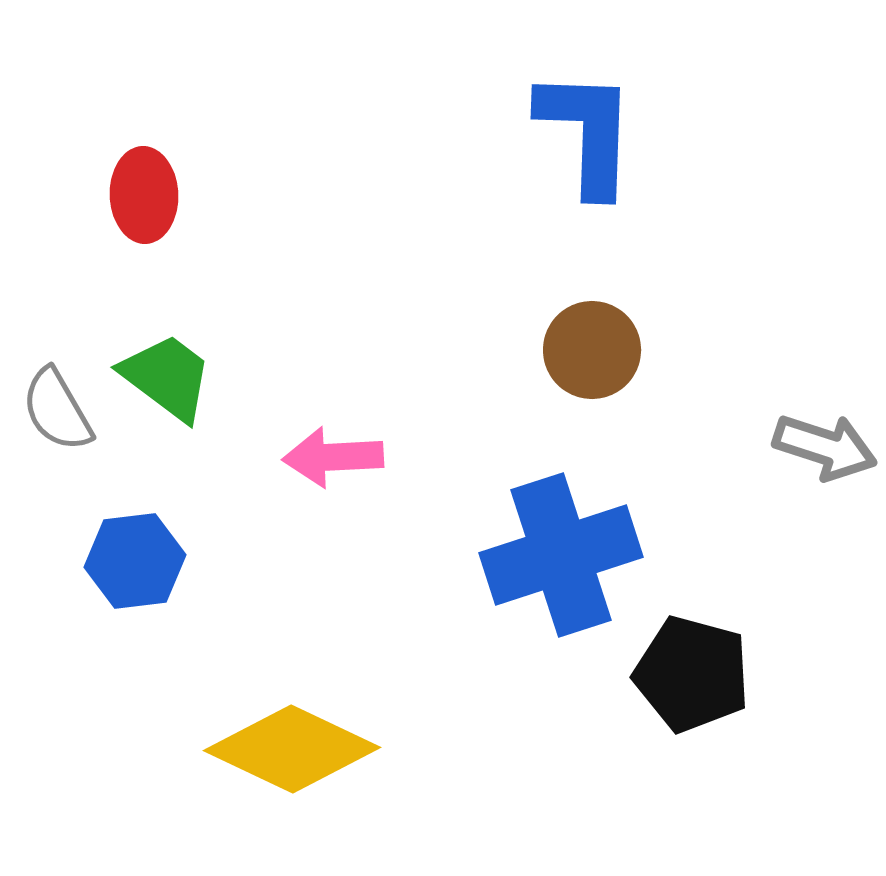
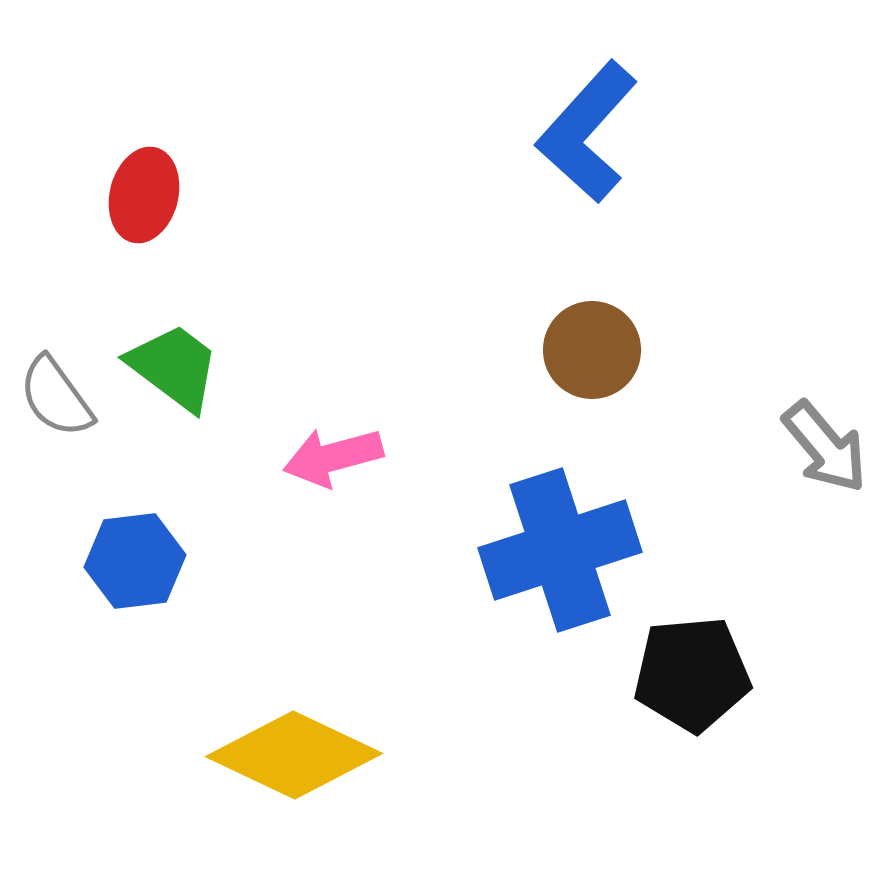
blue L-shape: rotated 140 degrees counterclockwise
red ellipse: rotated 16 degrees clockwise
green trapezoid: moved 7 px right, 10 px up
gray semicircle: moved 1 px left, 13 px up; rotated 6 degrees counterclockwise
gray arrow: rotated 32 degrees clockwise
pink arrow: rotated 12 degrees counterclockwise
blue cross: moved 1 px left, 5 px up
black pentagon: rotated 20 degrees counterclockwise
yellow diamond: moved 2 px right, 6 px down
